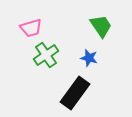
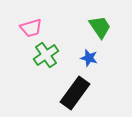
green trapezoid: moved 1 px left, 1 px down
